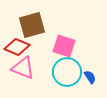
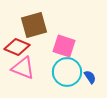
brown square: moved 2 px right
